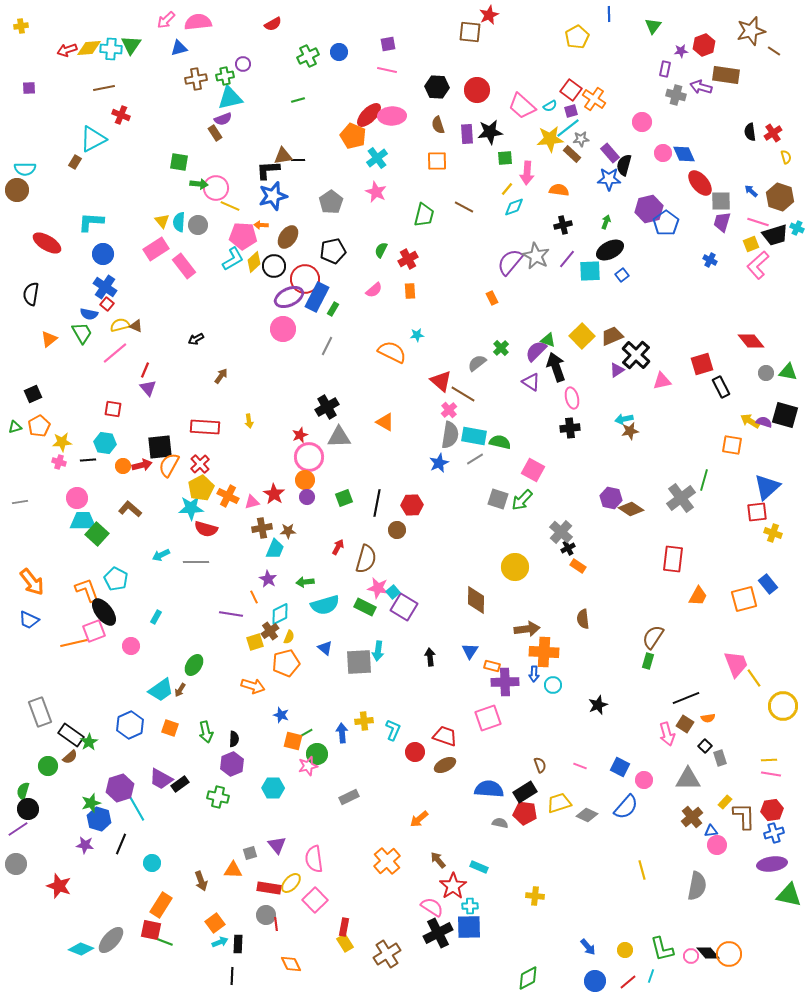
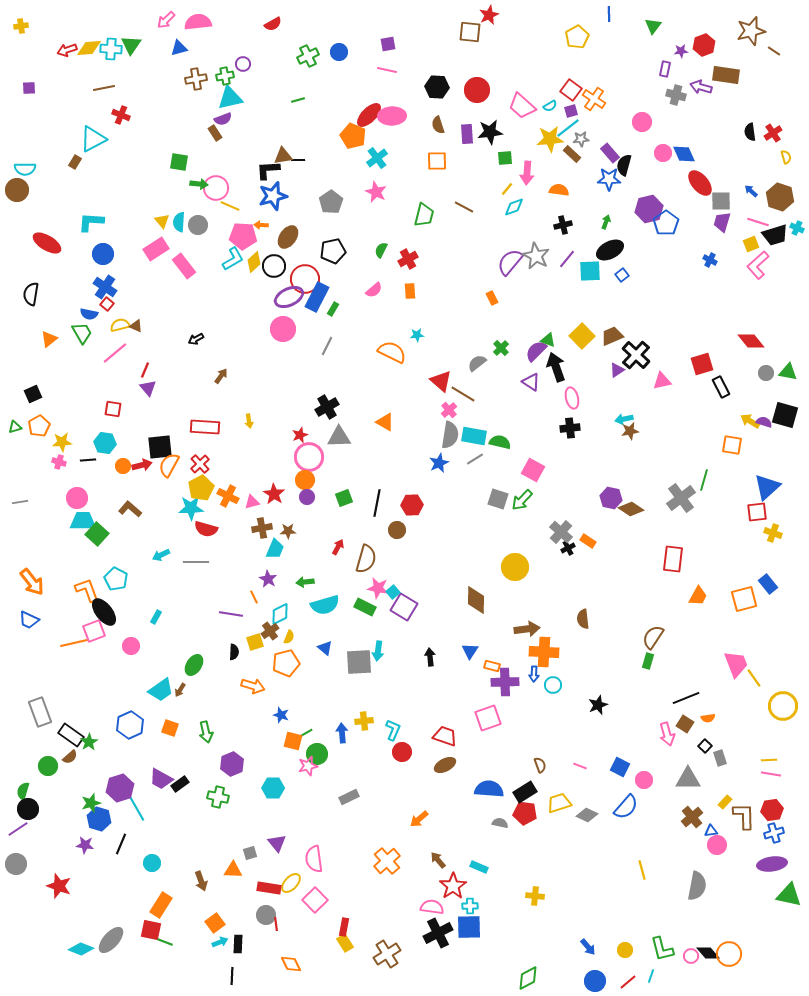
orange rectangle at (578, 566): moved 10 px right, 25 px up
black semicircle at (234, 739): moved 87 px up
red circle at (415, 752): moved 13 px left
purple triangle at (277, 845): moved 2 px up
pink semicircle at (432, 907): rotated 25 degrees counterclockwise
